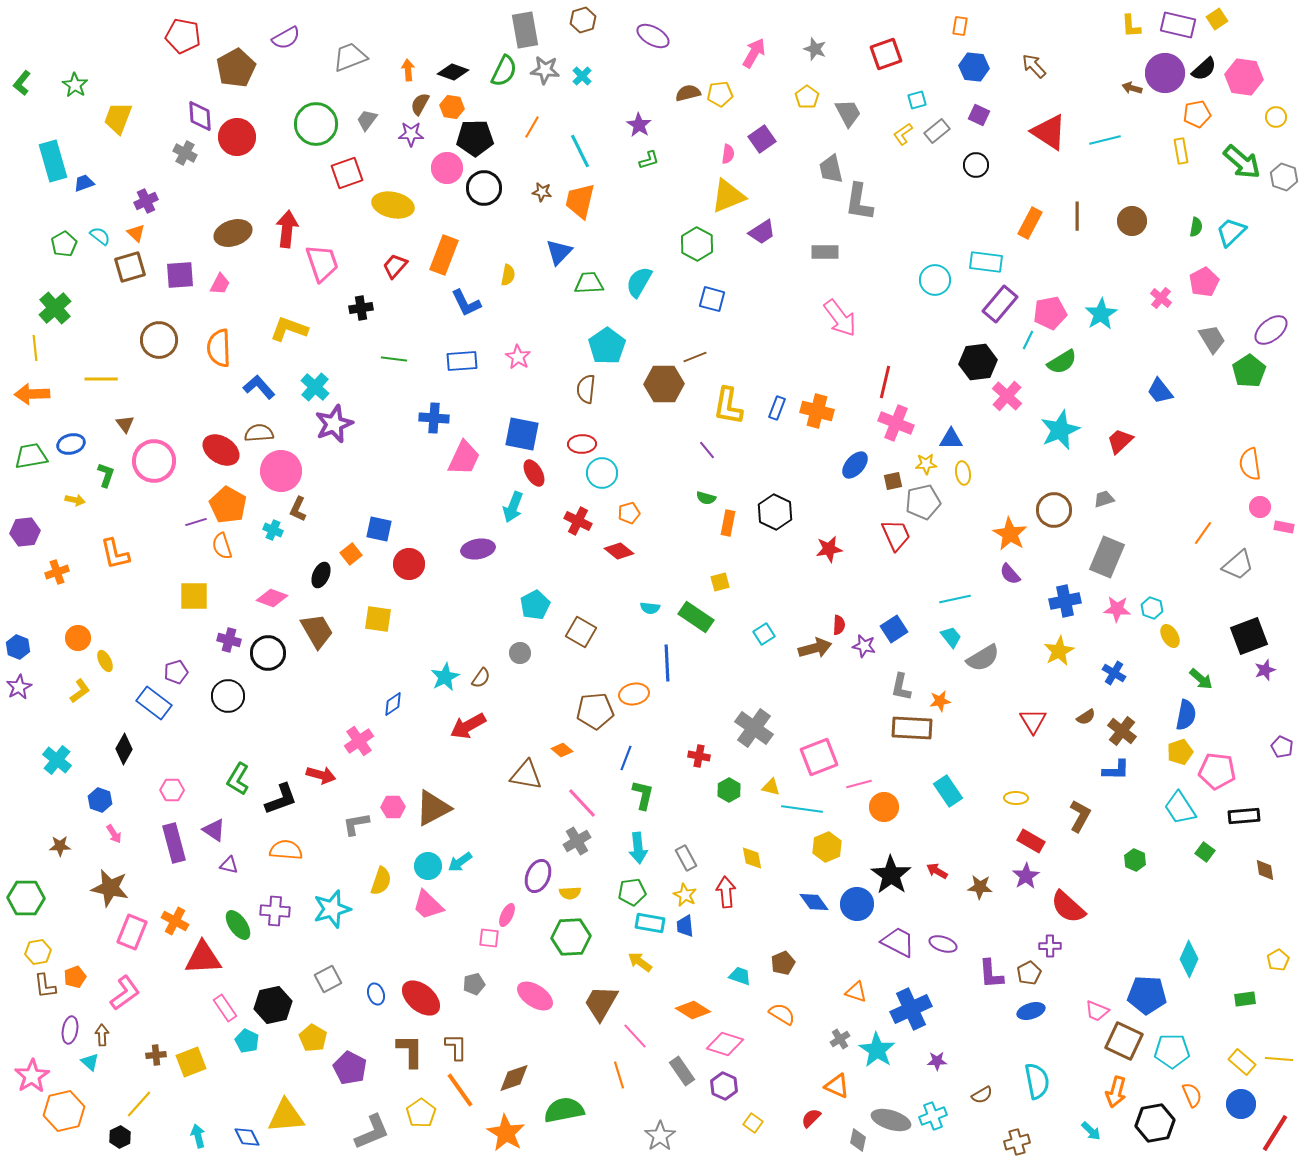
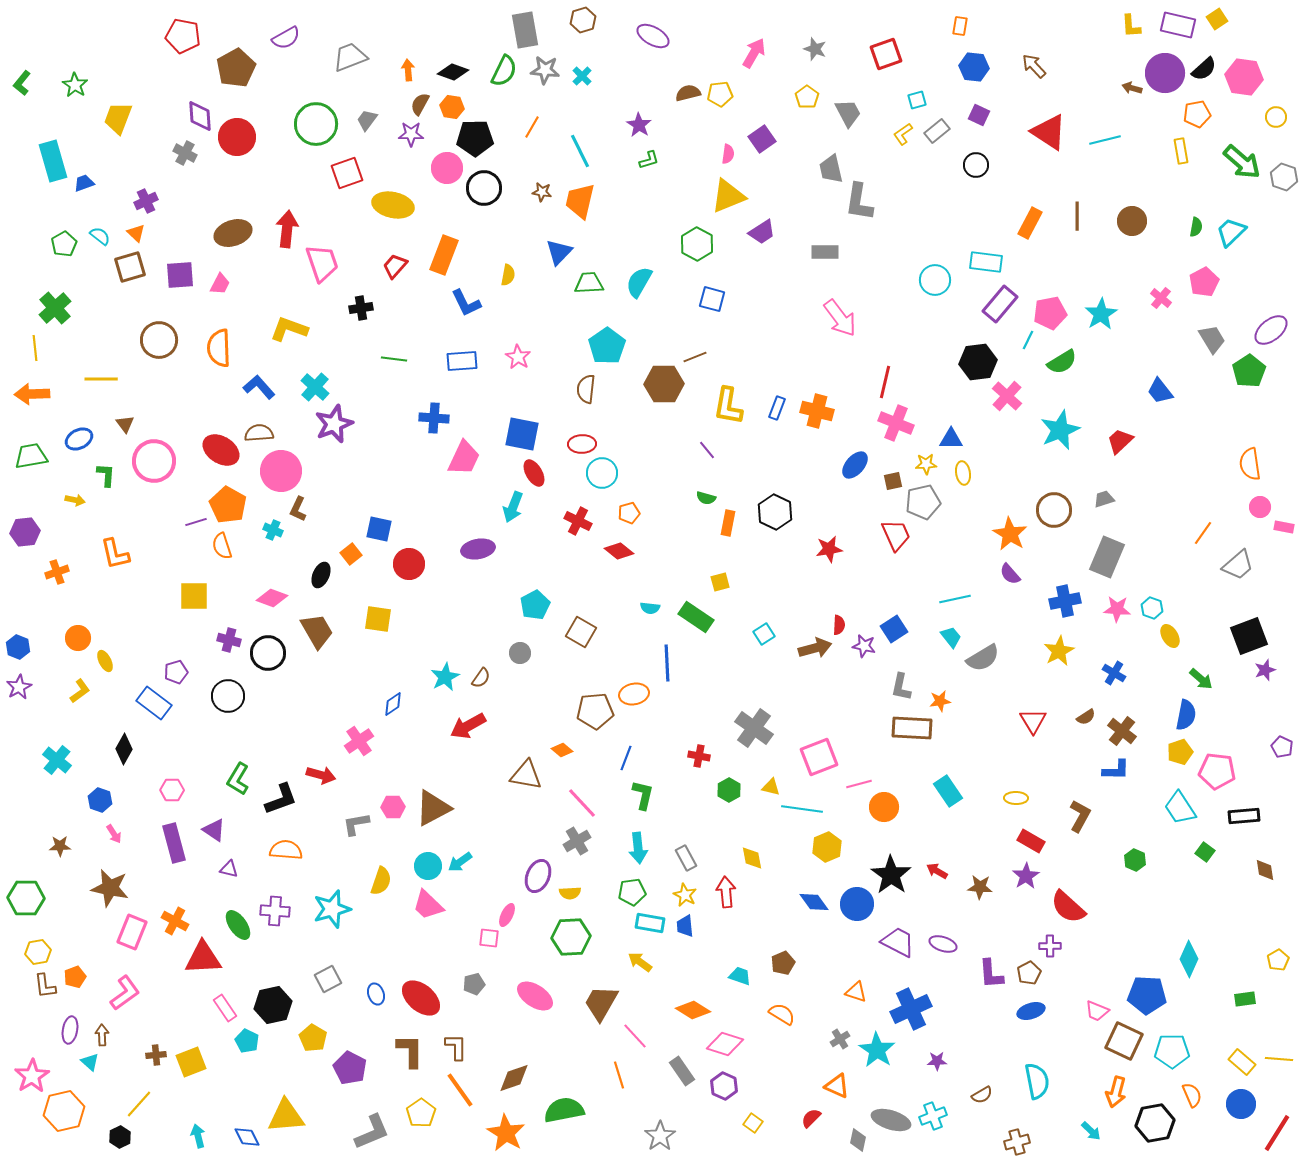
blue ellipse at (71, 444): moved 8 px right, 5 px up; rotated 12 degrees counterclockwise
green L-shape at (106, 475): rotated 15 degrees counterclockwise
purple triangle at (229, 865): moved 4 px down
red line at (1275, 1133): moved 2 px right
